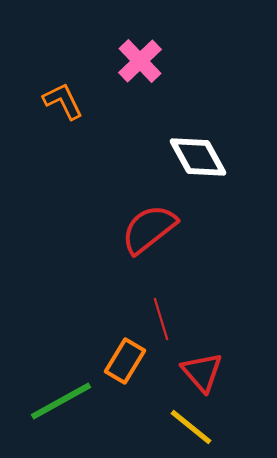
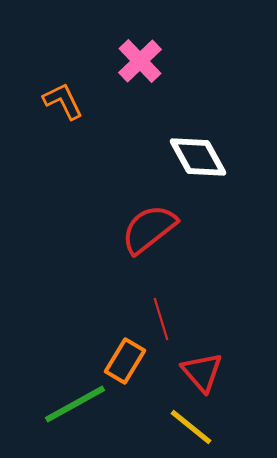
green line: moved 14 px right, 3 px down
